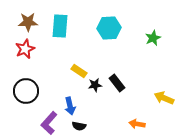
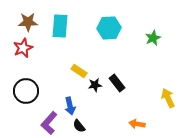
red star: moved 2 px left, 1 px up
yellow arrow: moved 4 px right; rotated 42 degrees clockwise
black semicircle: rotated 40 degrees clockwise
